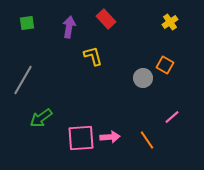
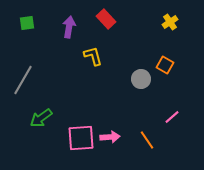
gray circle: moved 2 px left, 1 px down
